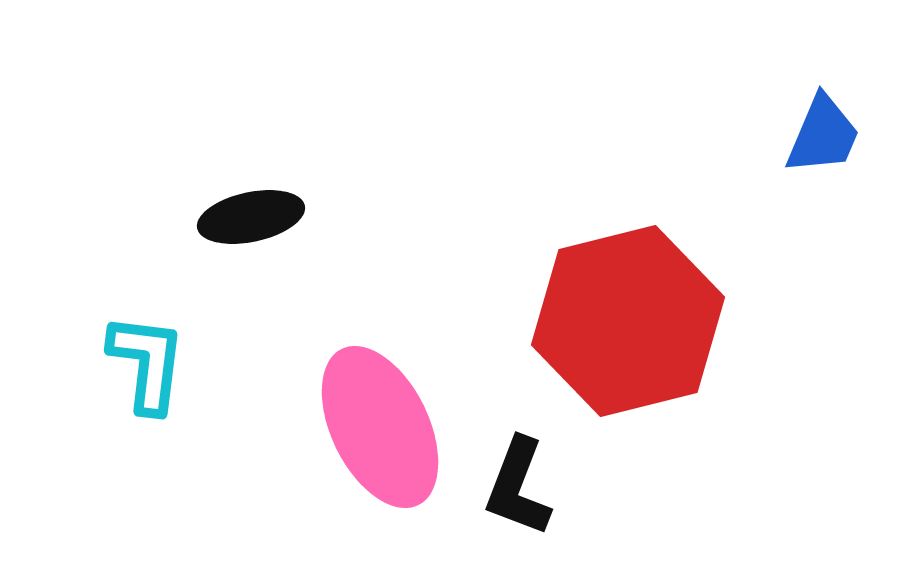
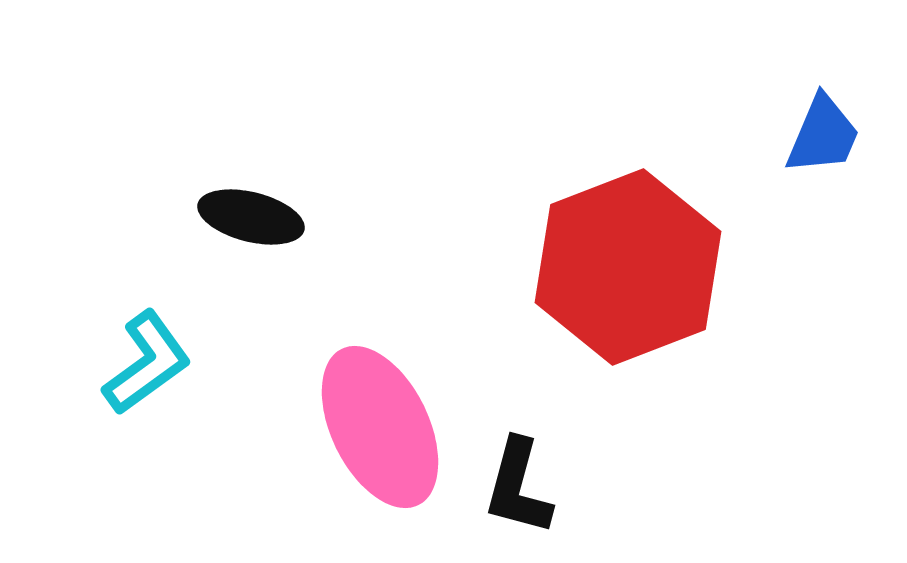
black ellipse: rotated 26 degrees clockwise
red hexagon: moved 54 px up; rotated 7 degrees counterclockwise
cyan L-shape: rotated 47 degrees clockwise
black L-shape: rotated 6 degrees counterclockwise
